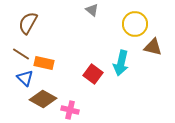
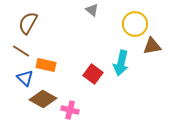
brown triangle: moved 1 px left, 1 px up; rotated 24 degrees counterclockwise
brown line: moved 3 px up
orange rectangle: moved 2 px right, 2 px down
